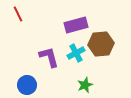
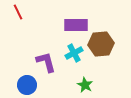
red line: moved 2 px up
purple rectangle: rotated 15 degrees clockwise
cyan cross: moved 2 px left
purple L-shape: moved 3 px left, 5 px down
green star: rotated 21 degrees counterclockwise
